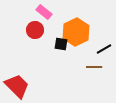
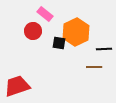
pink rectangle: moved 1 px right, 2 px down
red circle: moved 2 px left, 1 px down
black square: moved 2 px left, 1 px up
black line: rotated 28 degrees clockwise
red trapezoid: rotated 64 degrees counterclockwise
